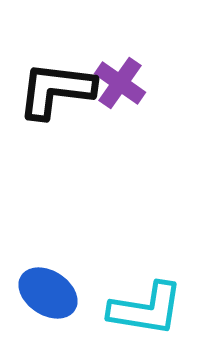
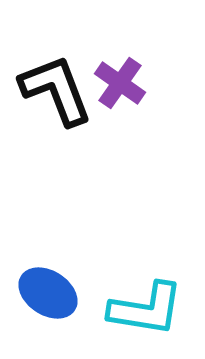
black L-shape: rotated 62 degrees clockwise
